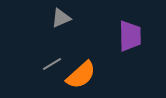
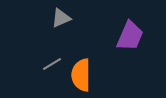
purple trapezoid: rotated 24 degrees clockwise
orange semicircle: rotated 132 degrees clockwise
